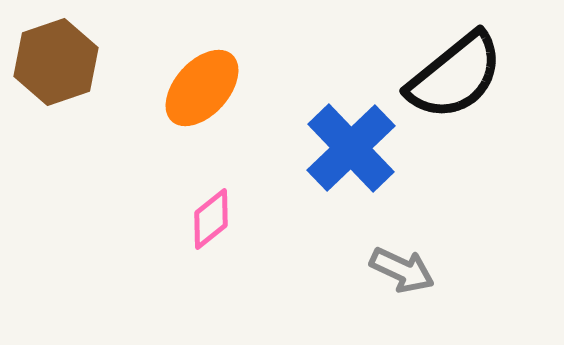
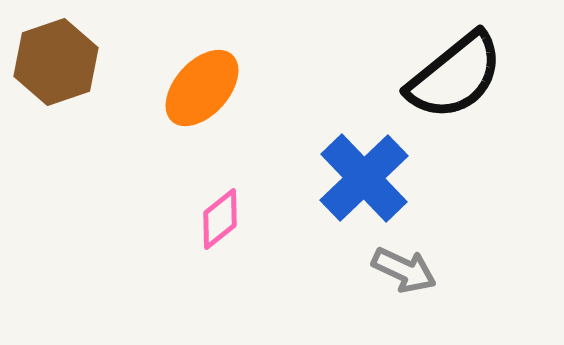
blue cross: moved 13 px right, 30 px down
pink diamond: moved 9 px right
gray arrow: moved 2 px right
